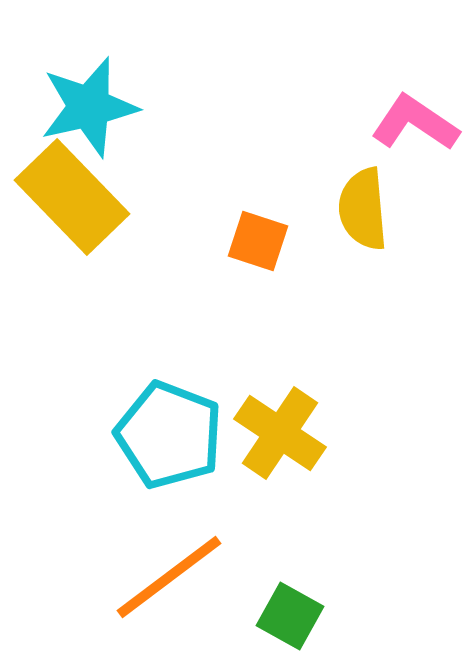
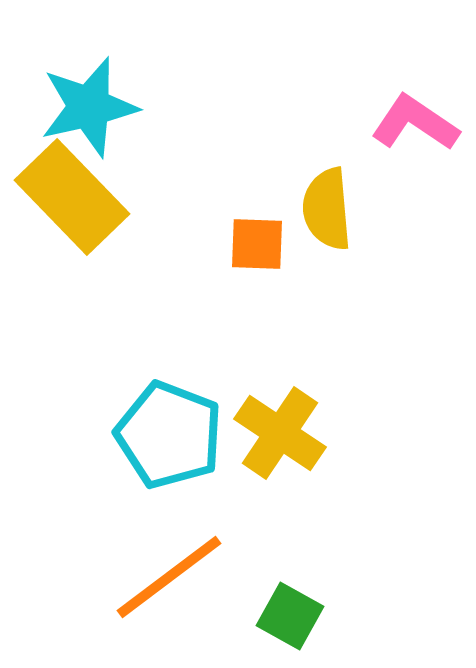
yellow semicircle: moved 36 px left
orange square: moved 1 px left, 3 px down; rotated 16 degrees counterclockwise
